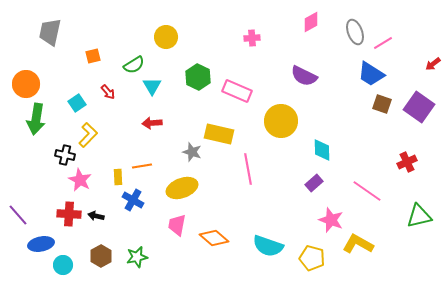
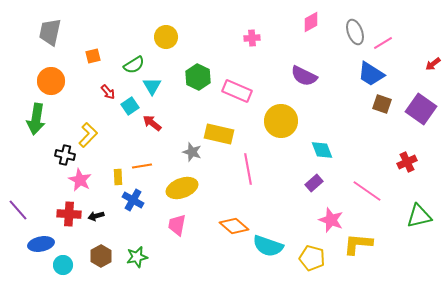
orange circle at (26, 84): moved 25 px right, 3 px up
cyan square at (77, 103): moved 53 px right, 3 px down
purple square at (419, 107): moved 2 px right, 2 px down
red arrow at (152, 123): rotated 42 degrees clockwise
cyan diamond at (322, 150): rotated 20 degrees counterclockwise
purple line at (18, 215): moved 5 px up
black arrow at (96, 216): rotated 28 degrees counterclockwise
orange diamond at (214, 238): moved 20 px right, 12 px up
yellow L-shape at (358, 244): rotated 24 degrees counterclockwise
